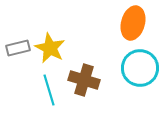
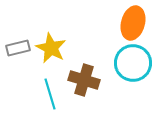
yellow star: moved 1 px right
cyan circle: moved 7 px left, 5 px up
cyan line: moved 1 px right, 4 px down
